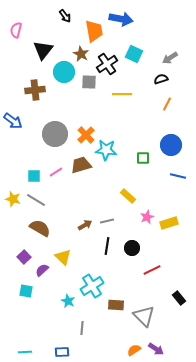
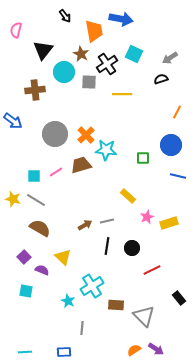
orange line at (167, 104): moved 10 px right, 8 px down
purple semicircle at (42, 270): rotated 64 degrees clockwise
blue rectangle at (62, 352): moved 2 px right
